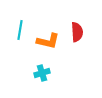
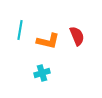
red semicircle: moved 4 px down; rotated 18 degrees counterclockwise
